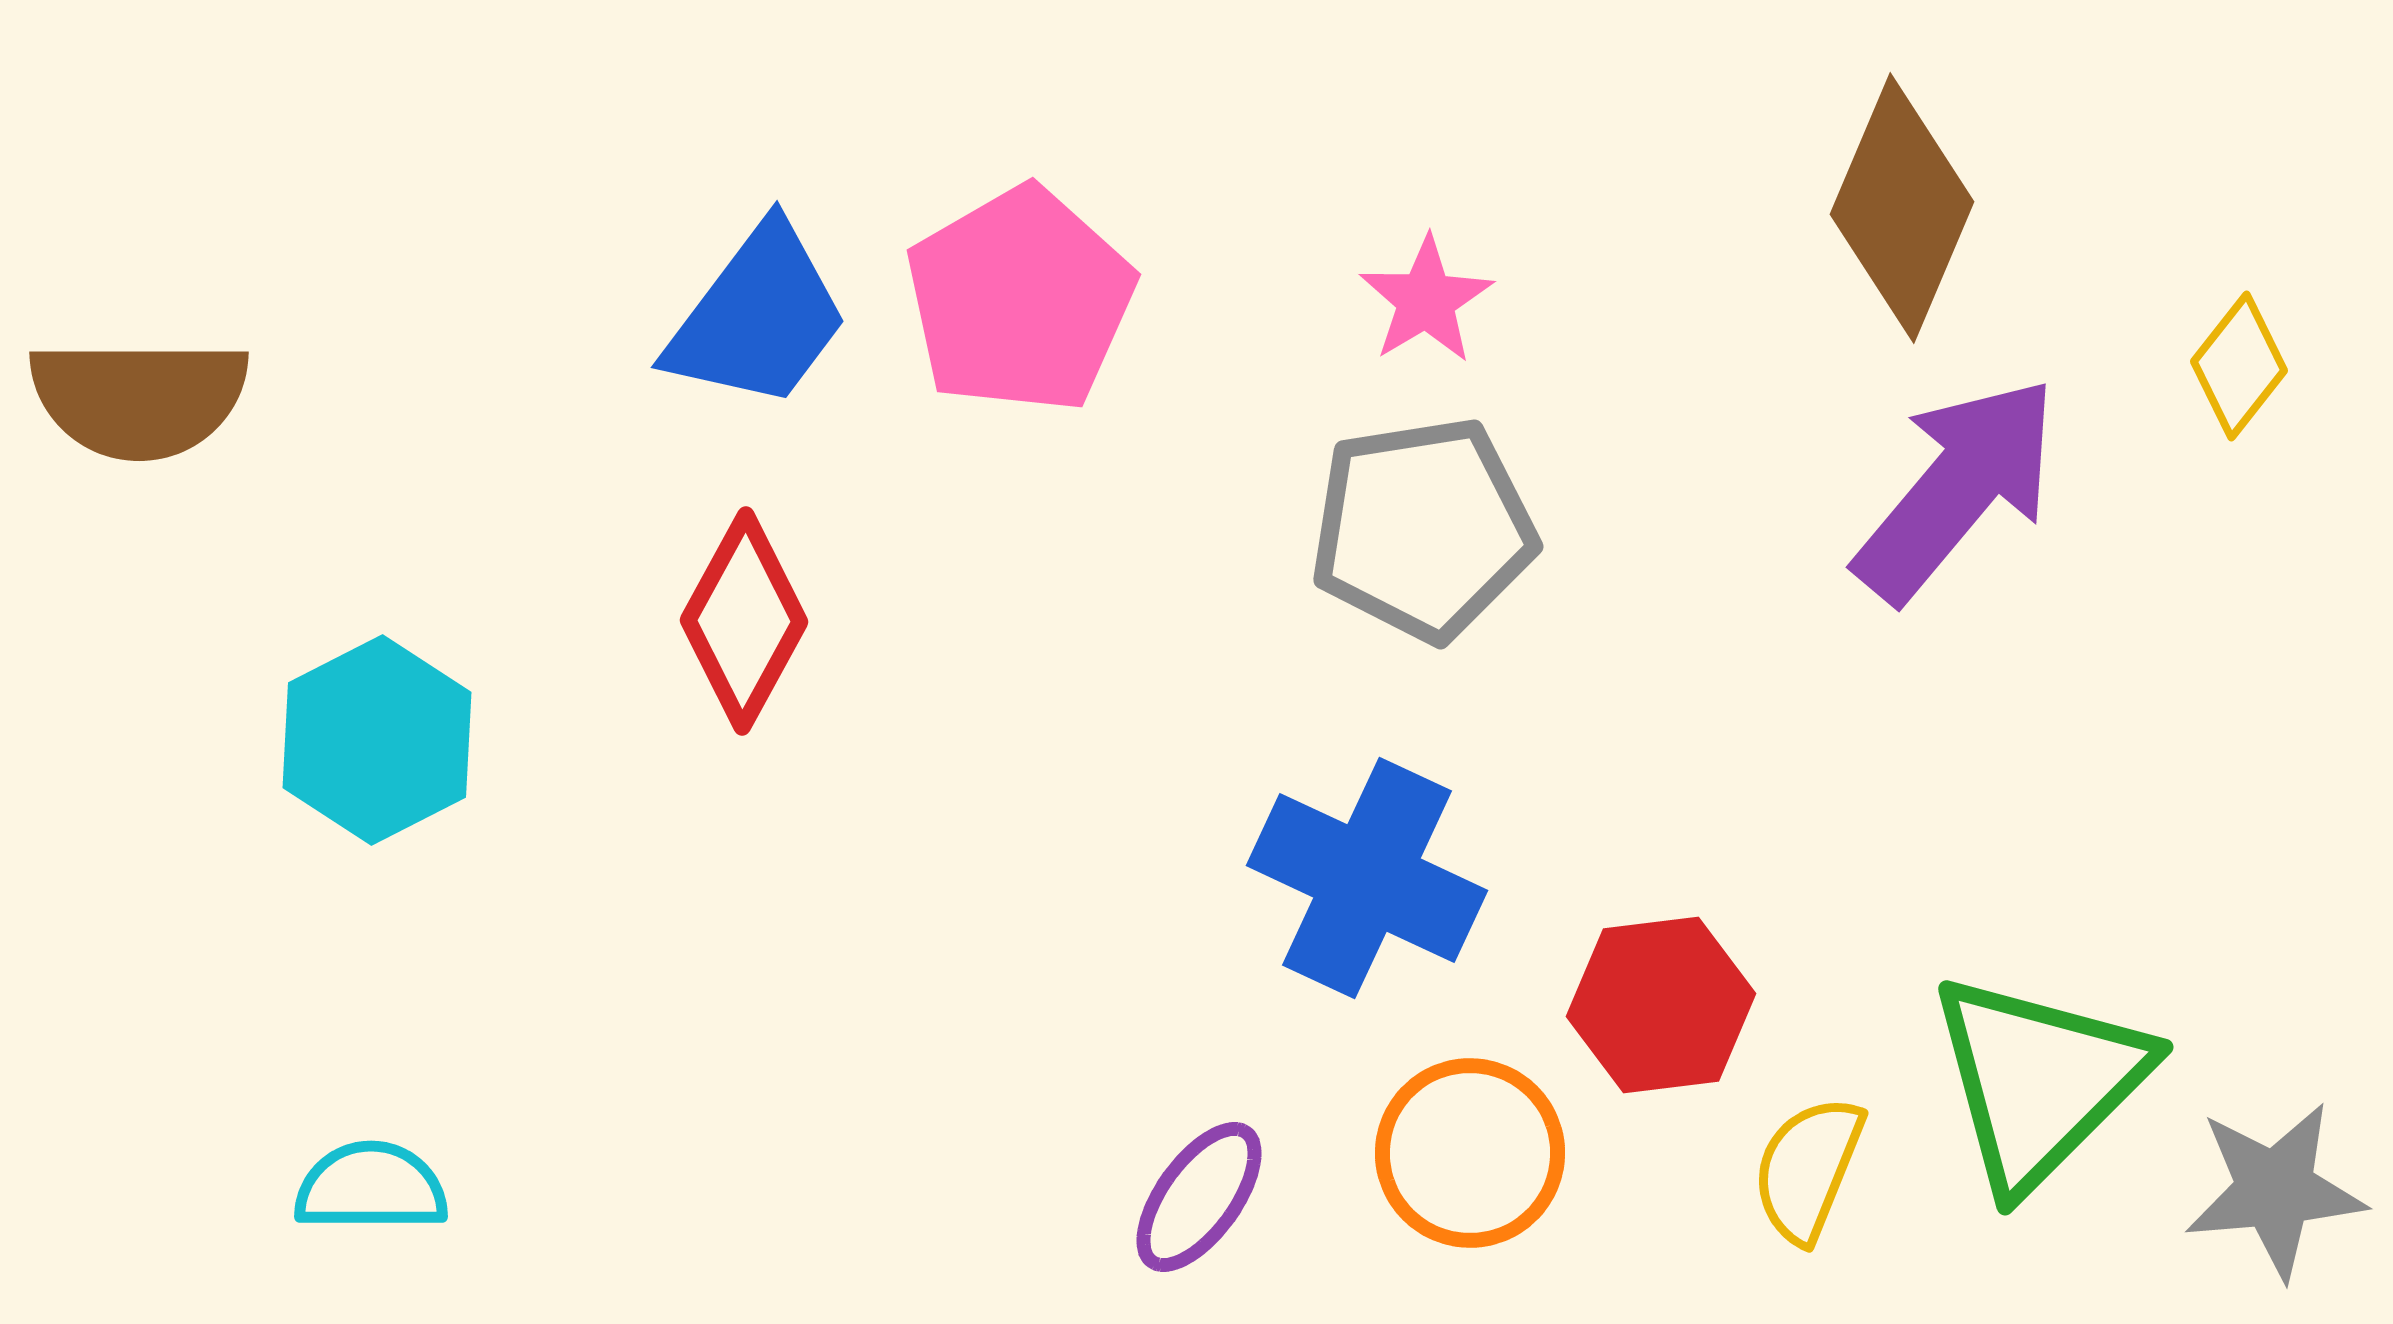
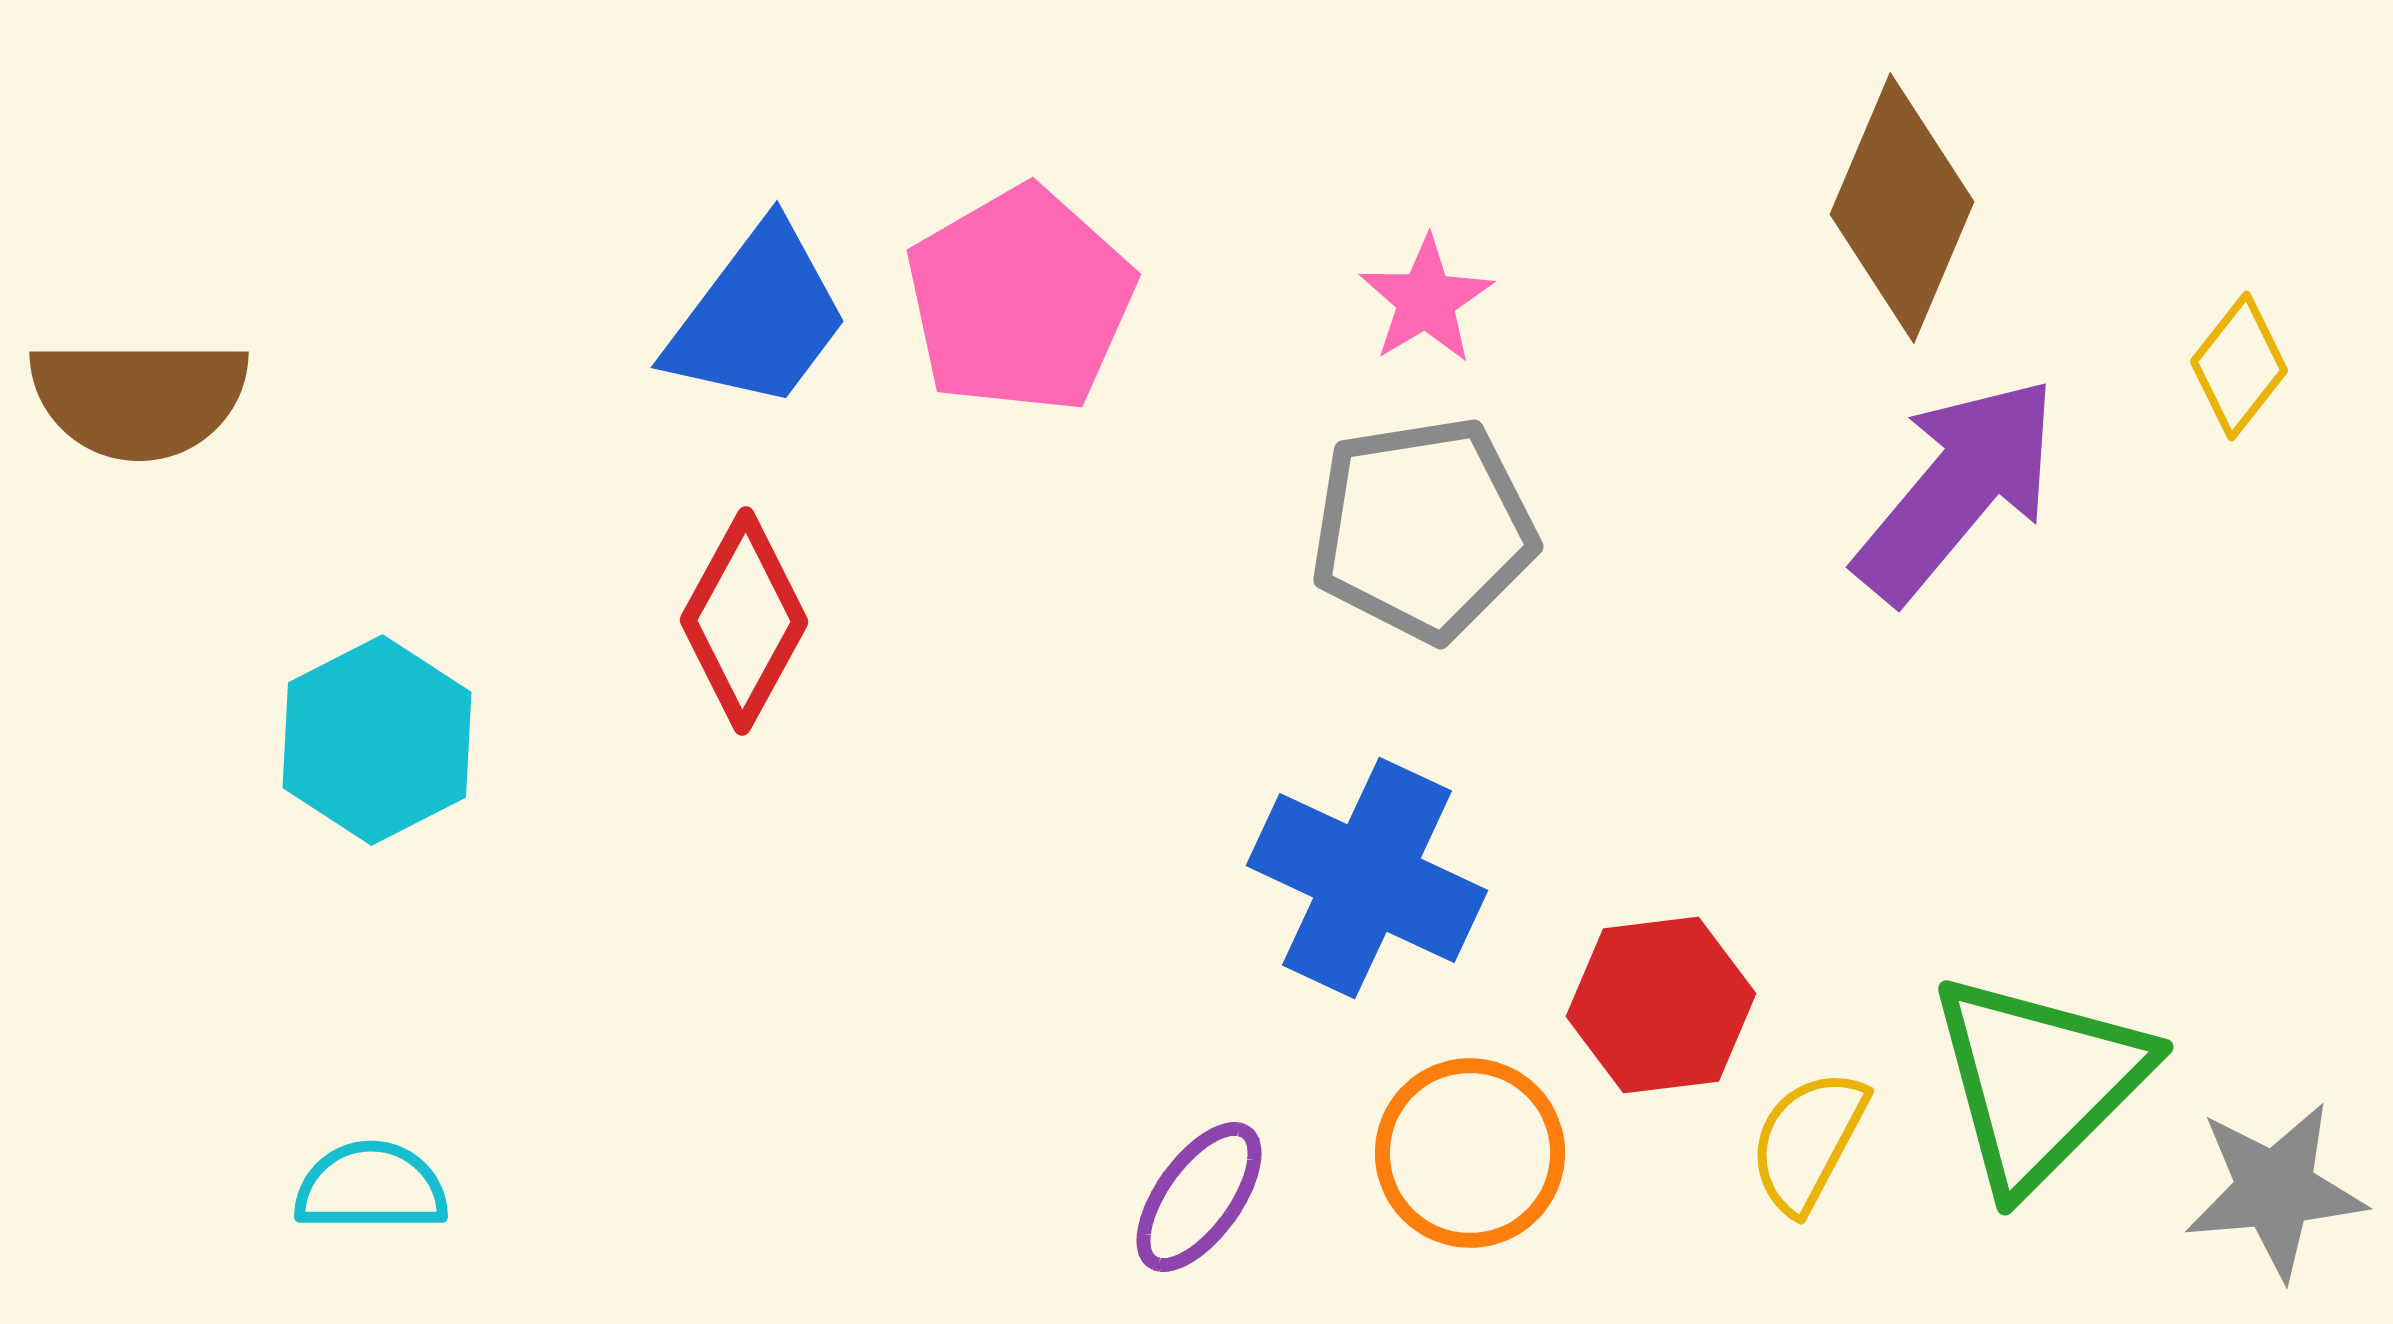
yellow semicircle: moved 28 px up; rotated 6 degrees clockwise
